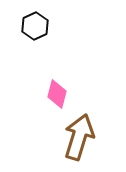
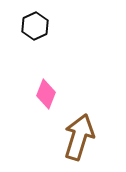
pink diamond: moved 11 px left; rotated 8 degrees clockwise
